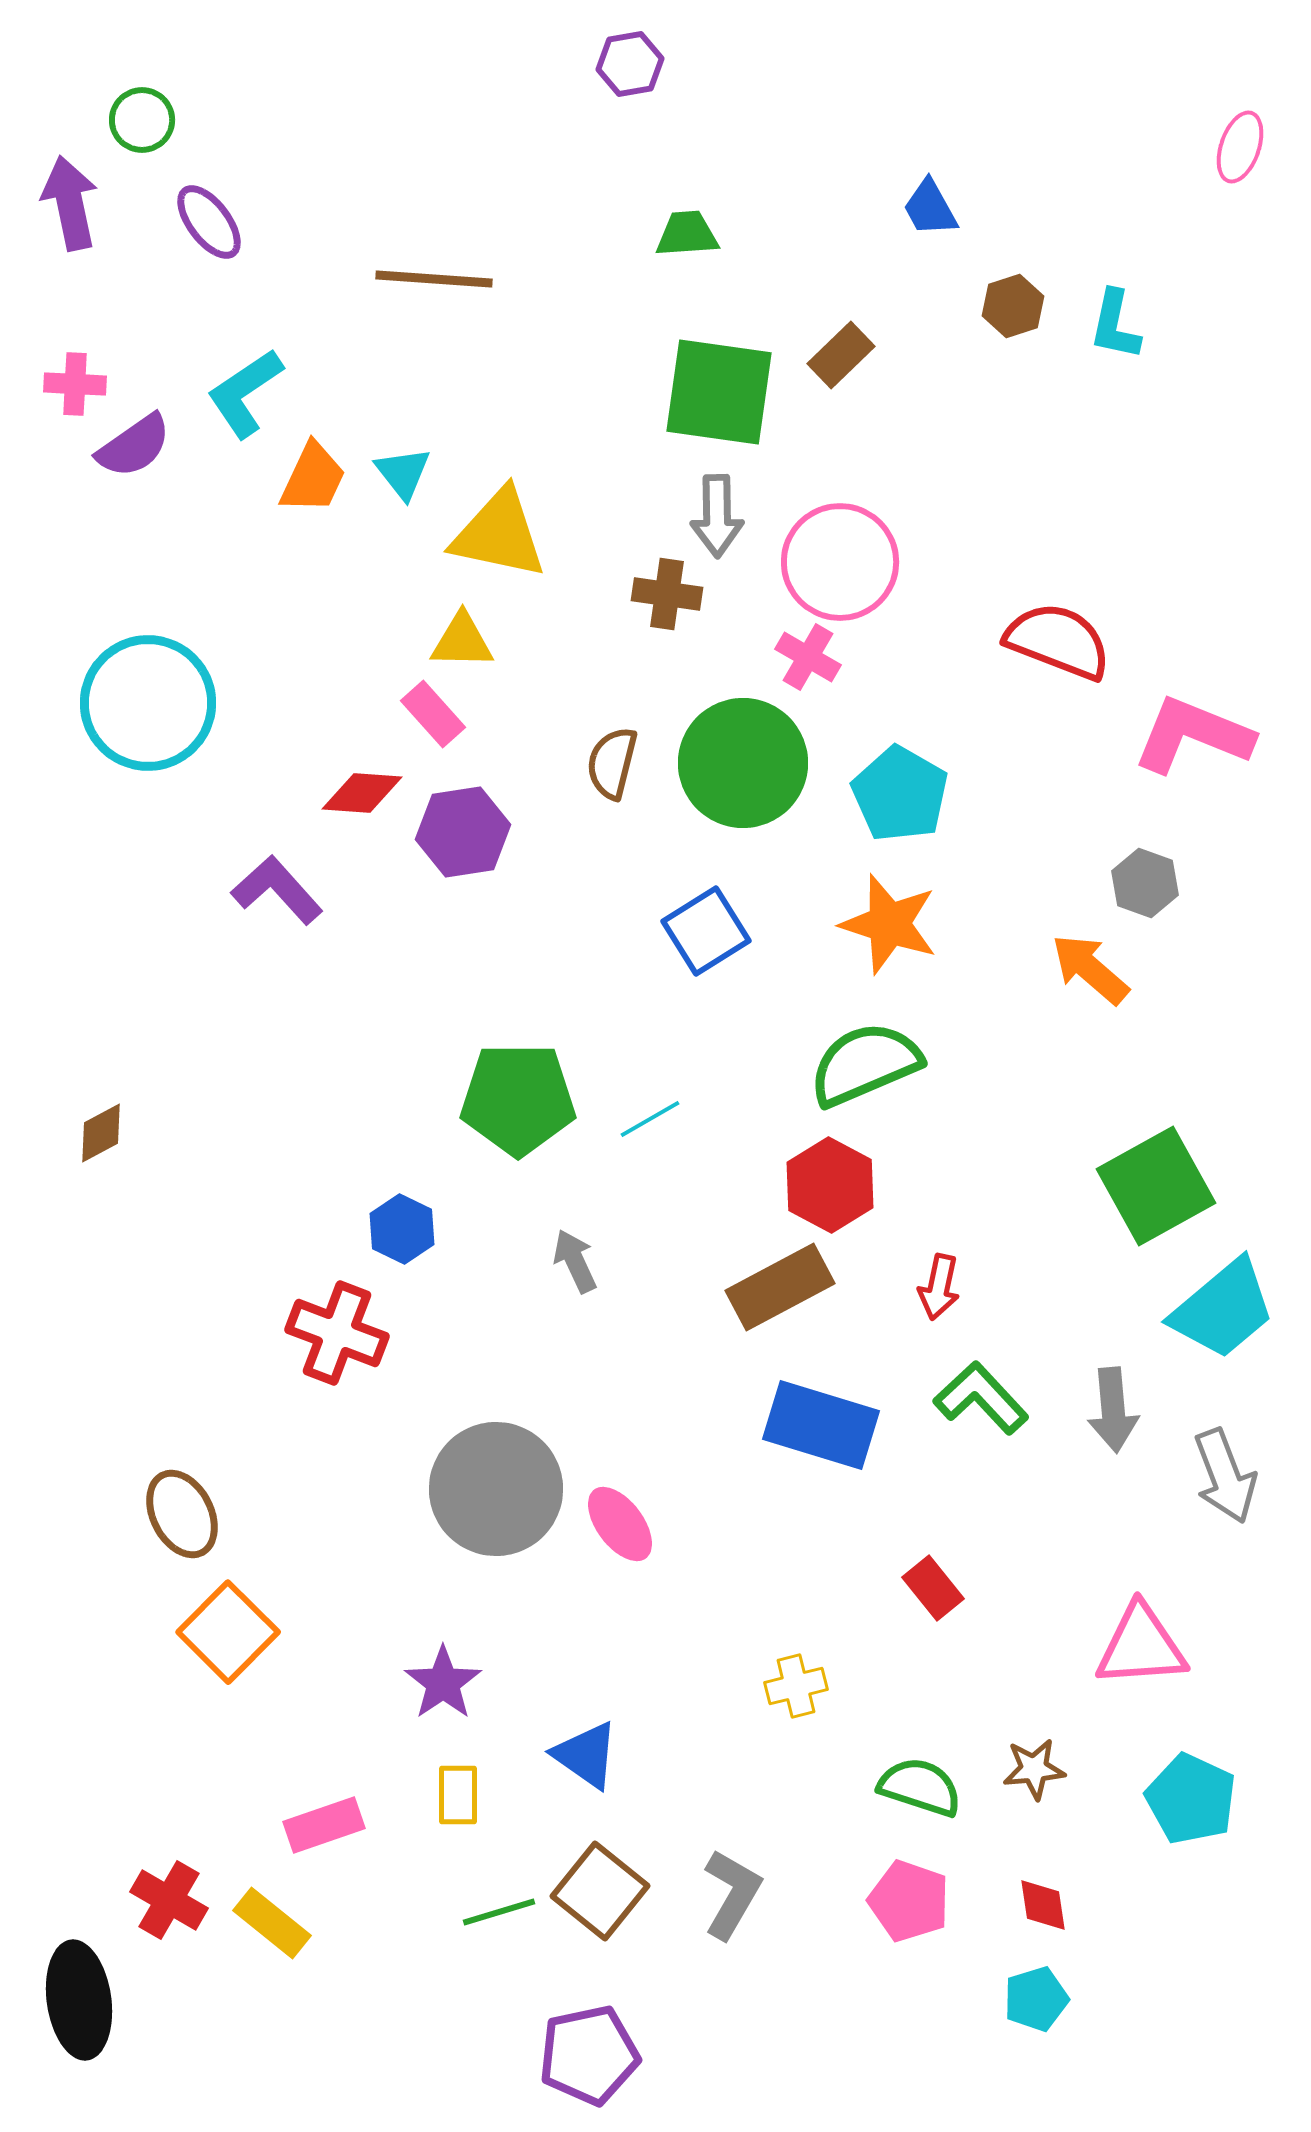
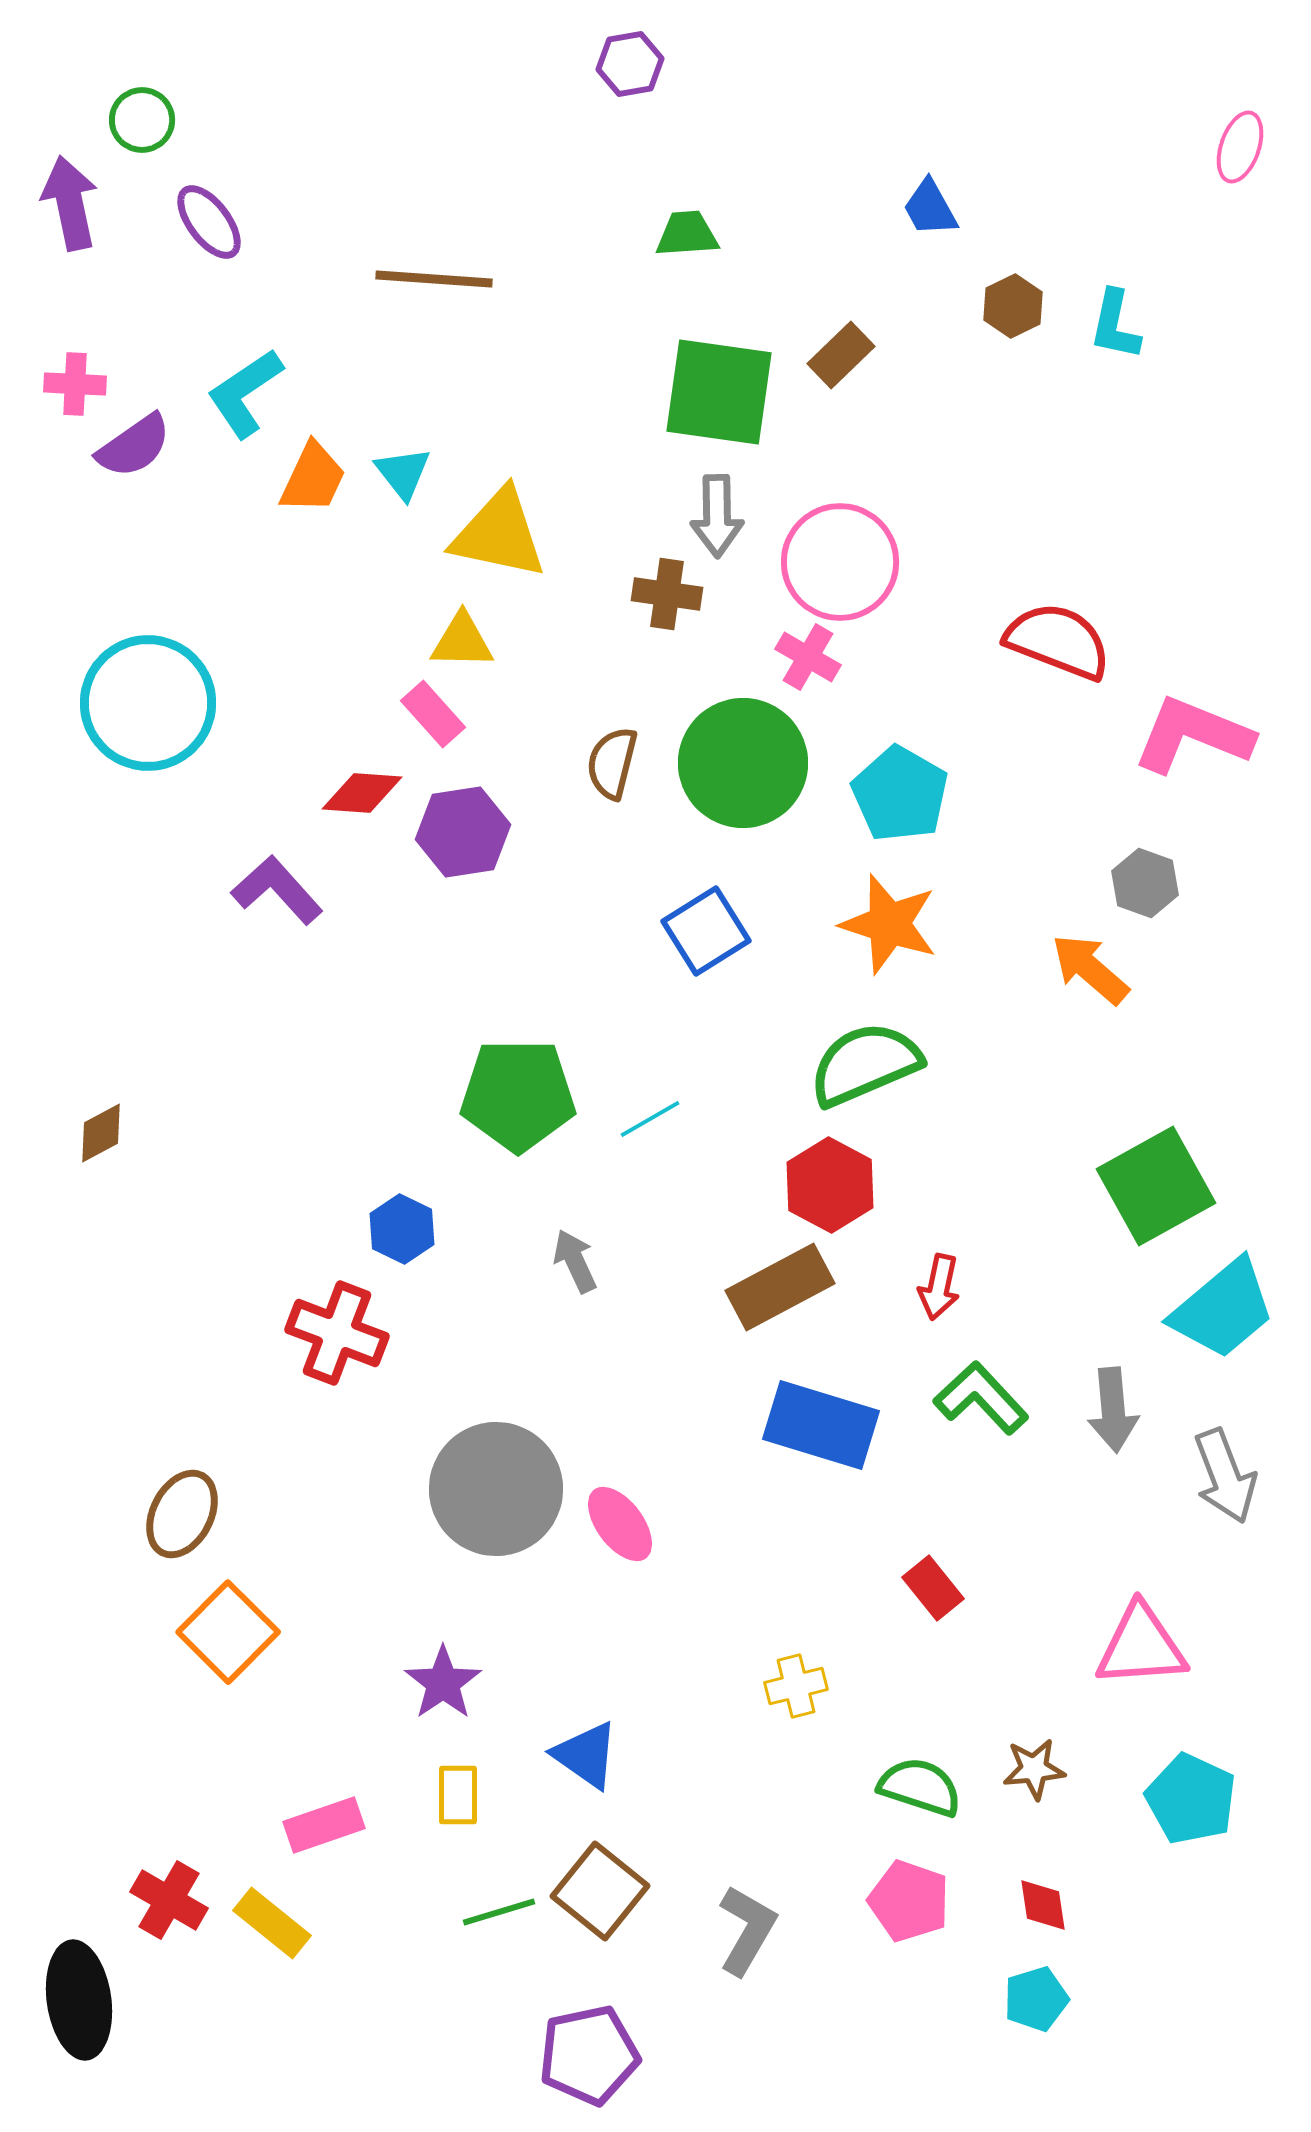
brown hexagon at (1013, 306): rotated 8 degrees counterclockwise
green pentagon at (518, 1099): moved 4 px up
brown ellipse at (182, 1514): rotated 54 degrees clockwise
gray L-shape at (732, 1894): moved 15 px right, 36 px down
